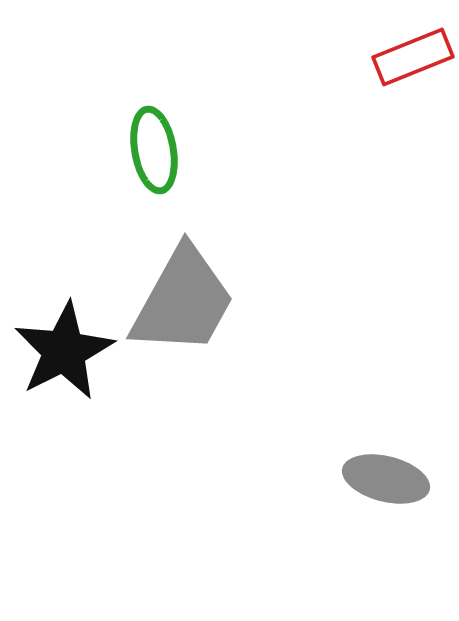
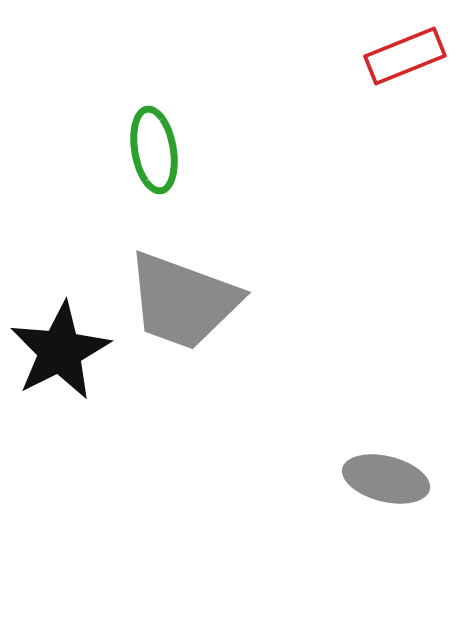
red rectangle: moved 8 px left, 1 px up
gray trapezoid: rotated 81 degrees clockwise
black star: moved 4 px left
